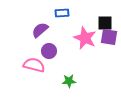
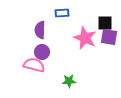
purple semicircle: rotated 48 degrees counterclockwise
purple circle: moved 7 px left, 1 px down
